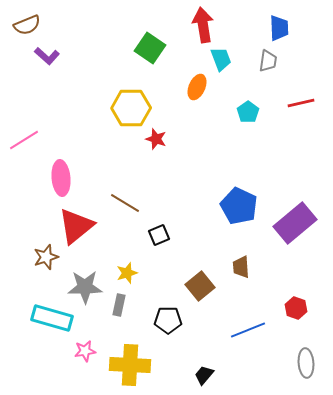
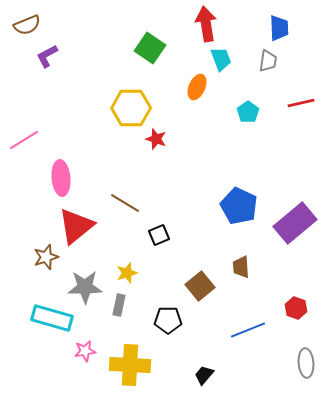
red arrow: moved 3 px right, 1 px up
purple L-shape: rotated 110 degrees clockwise
